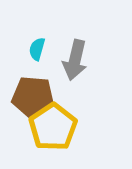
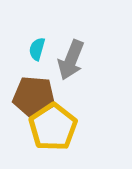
gray arrow: moved 4 px left; rotated 9 degrees clockwise
brown pentagon: moved 1 px right
